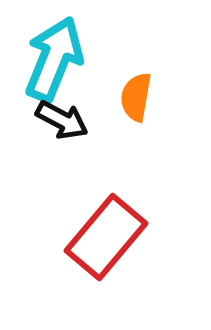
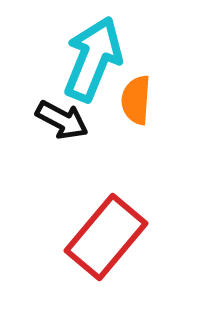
cyan arrow: moved 39 px right
orange semicircle: moved 3 px down; rotated 6 degrees counterclockwise
